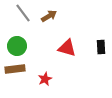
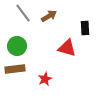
black rectangle: moved 16 px left, 19 px up
